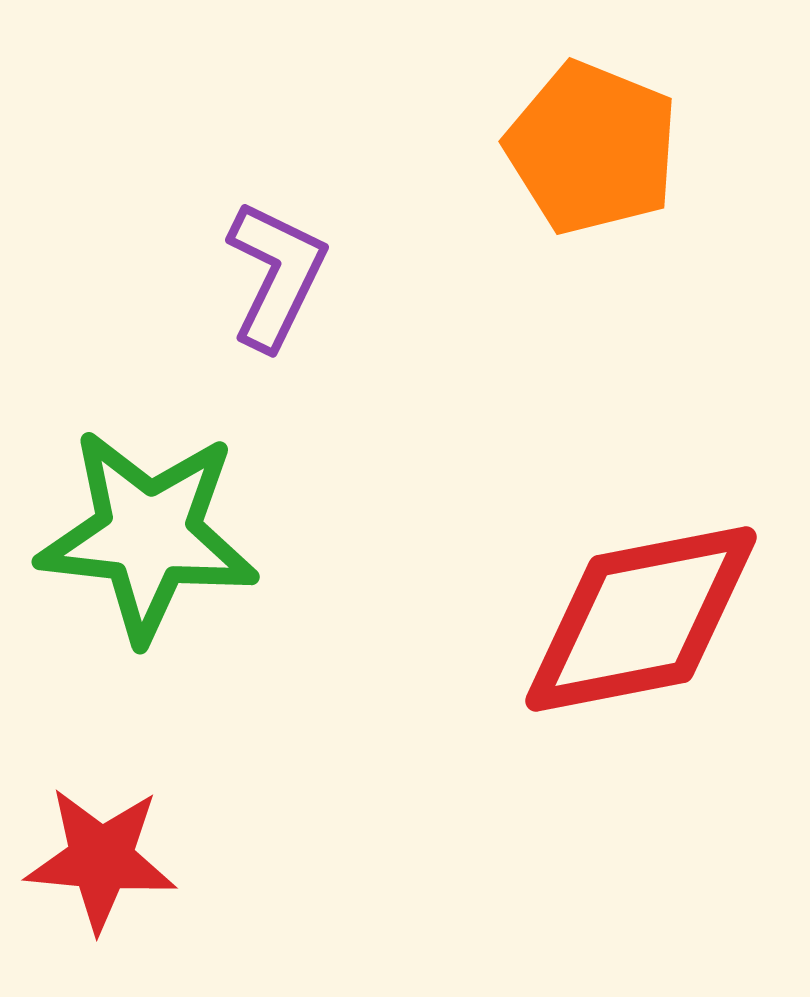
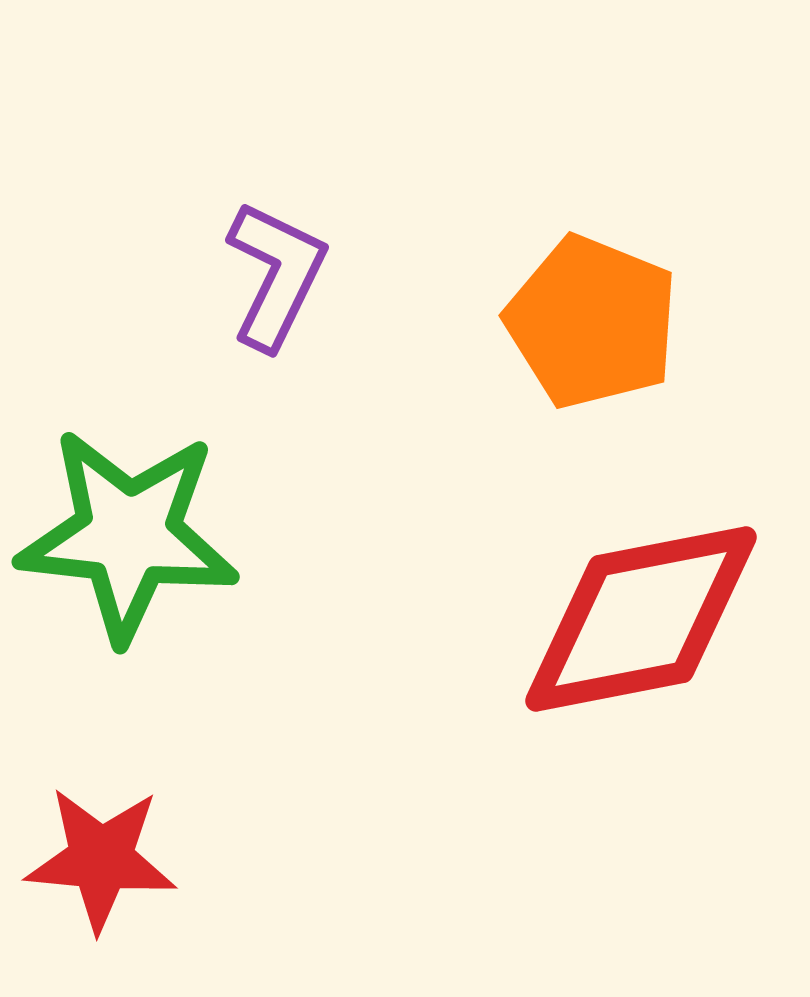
orange pentagon: moved 174 px down
green star: moved 20 px left
